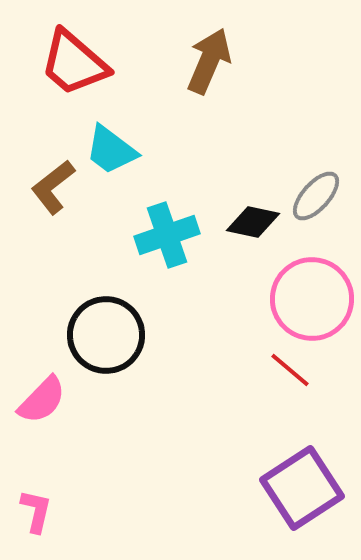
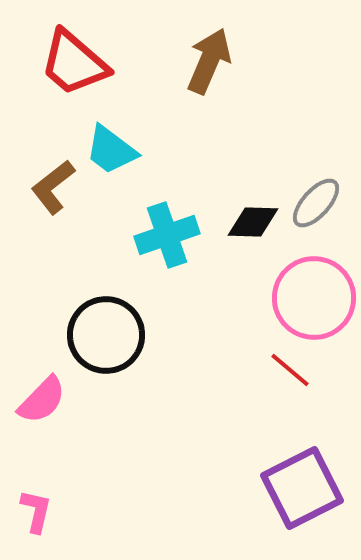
gray ellipse: moved 7 px down
black diamond: rotated 10 degrees counterclockwise
pink circle: moved 2 px right, 1 px up
purple square: rotated 6 degrees clockwise
